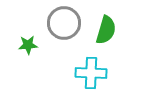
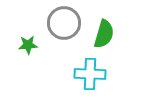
green semicircle: moved 2 px left, 4 px down
cyan cross: moved 1 px left, 1 px down
